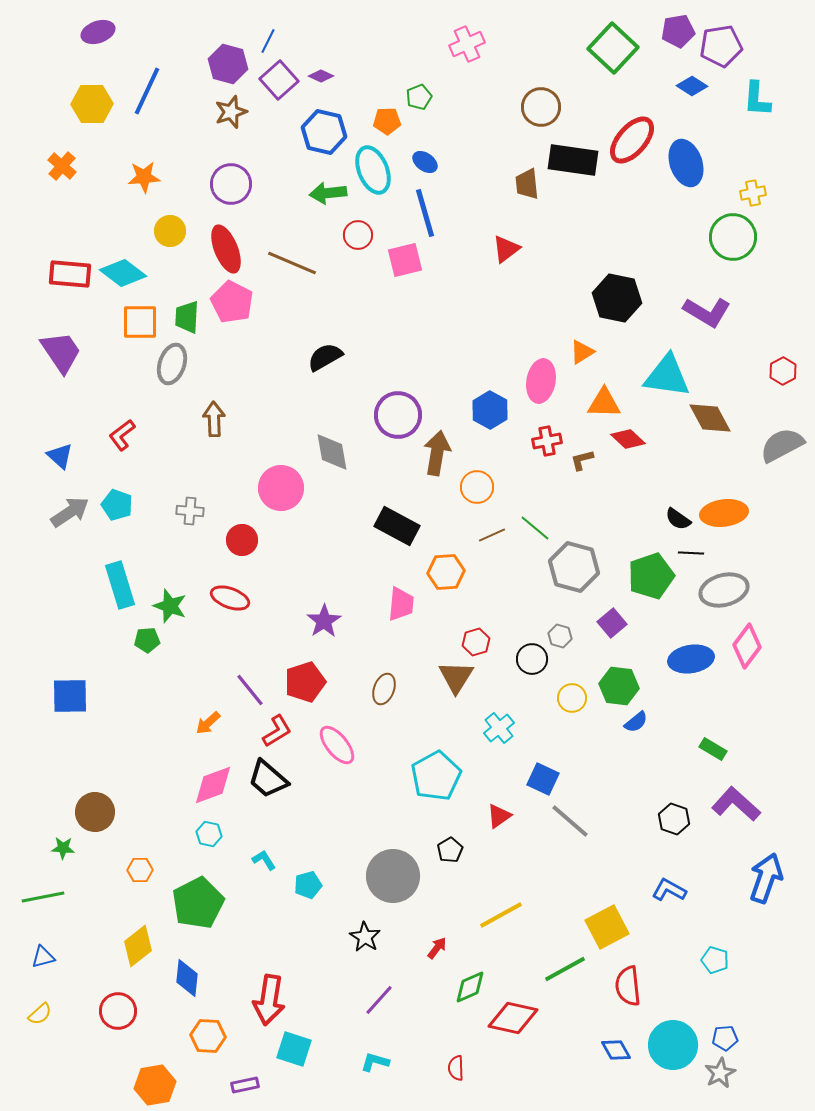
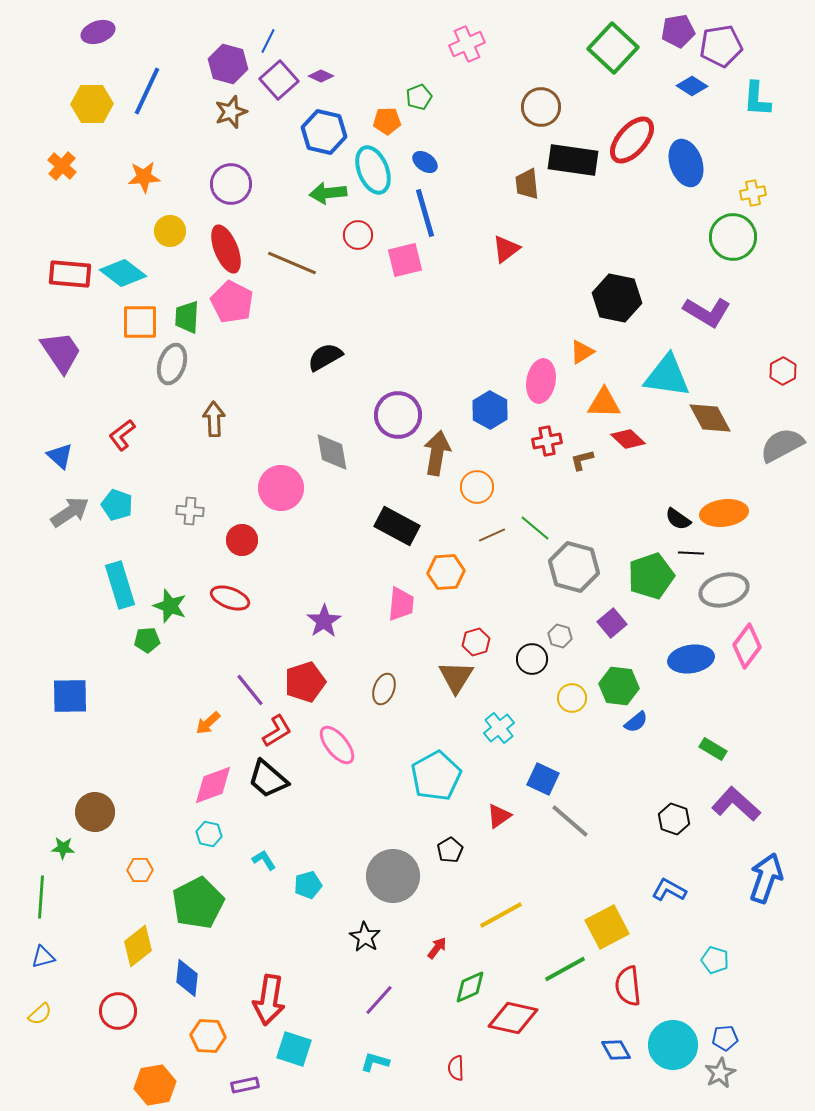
green line at (43, 897): moved 2 px left; rotated 75 degrees counterclockwise
